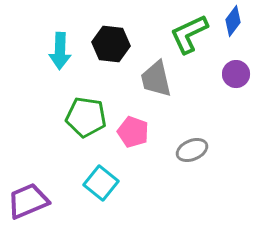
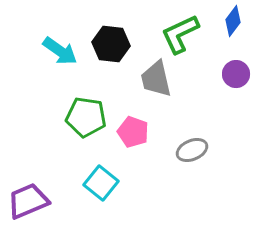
green L-shape: moved 9 px left
cyan arrow: rotated 57 degrees counterclockwise
